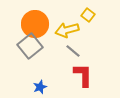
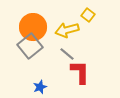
orange circle: moved 2 px left, 3 px down
gray line: moved 6 px left, 3 px down
red L-shape: moved 3 px left, 3 px up
